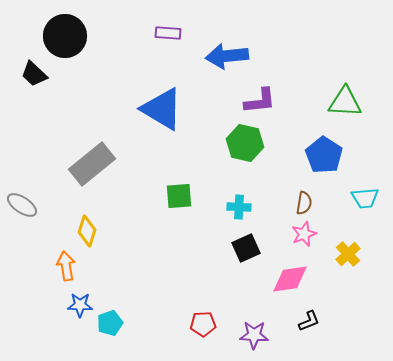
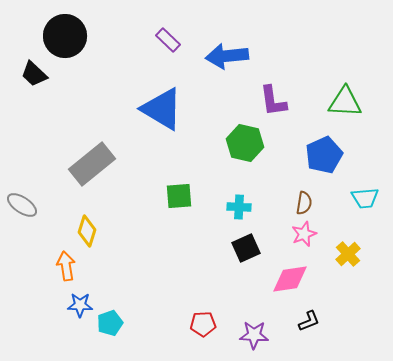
purple rectangle: moved 7 px down; rotated 40 degrees clockwise
purple L-shape: moved 13 px right; rotated 88 degrees clockwise
blue pentagon: rotated 15 degrees clockwise
